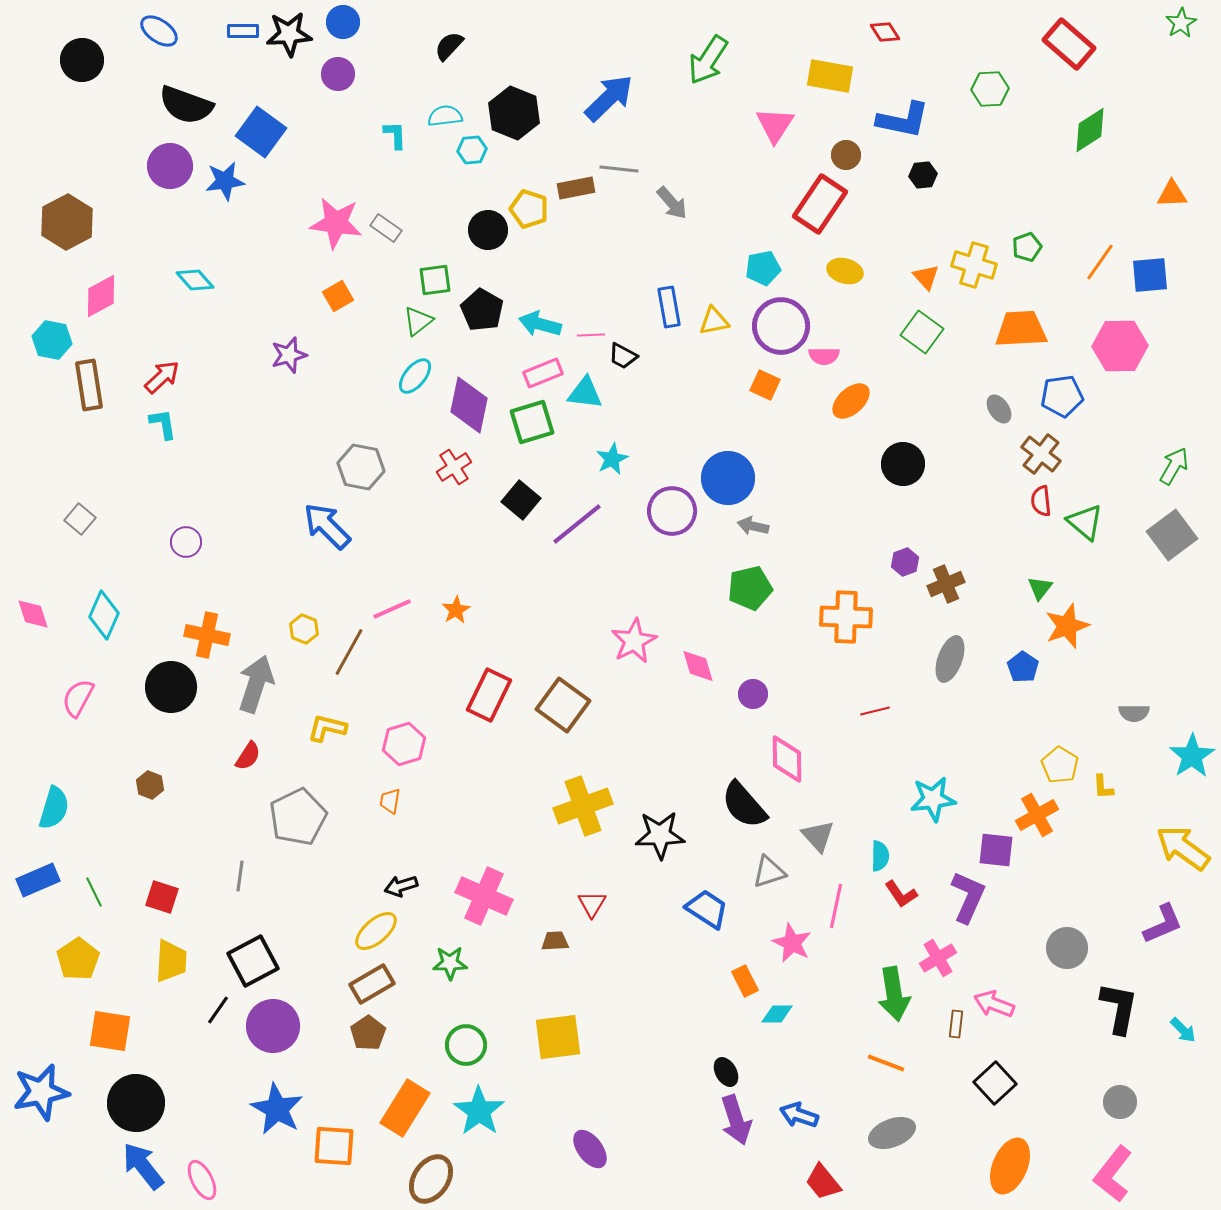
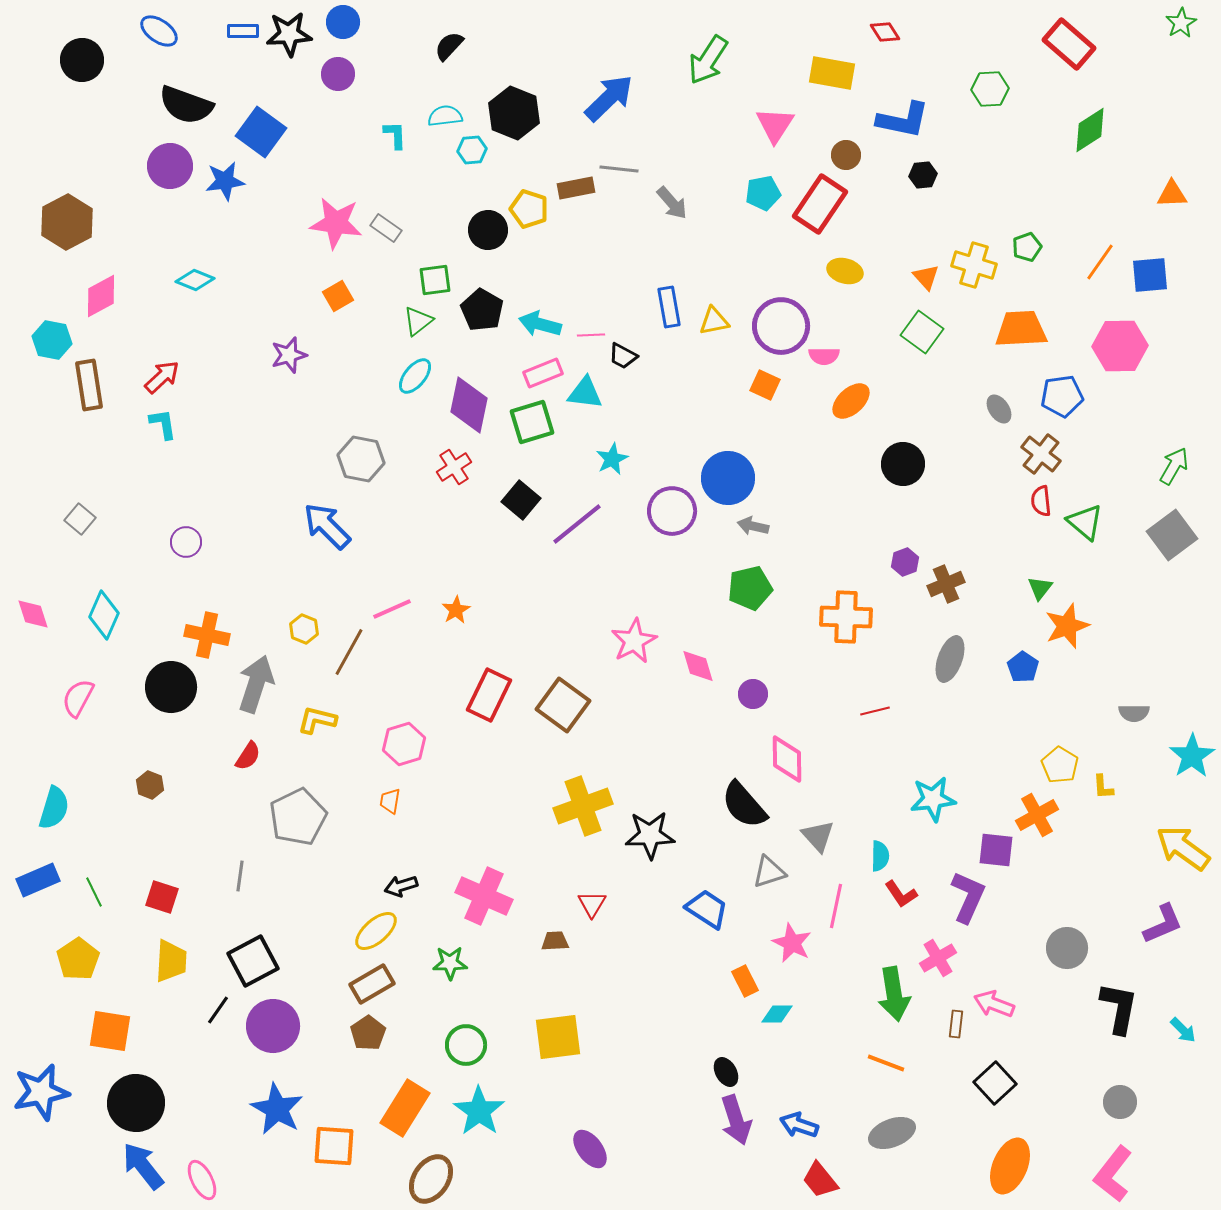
yellow rectangle at (830, 76): moved 2 px right, 3 px up
cyan pentagon at (763, 268): moved 75 px up
cyan diamond at (195, 280): rotated 27 degrees counterclockwise
gray hexagon at (361, 467): moved 8 px up
yellow L-shape at (327, 728): moved 10 px left, 8 px up
black star at (660, 835): moved 10 px left
blue arrow at (799, 1115): moved 10 px down
red trapezoid at (823, 1182): moved 3 px left, 2 px up
